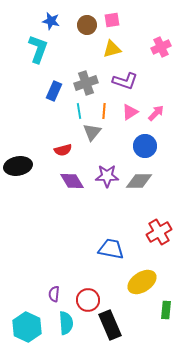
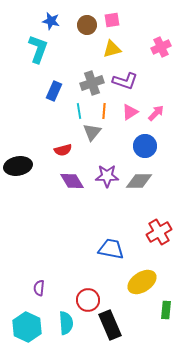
gray cross: moved 6 px right
purple semicircle: moved 15 px left, 6 px up
